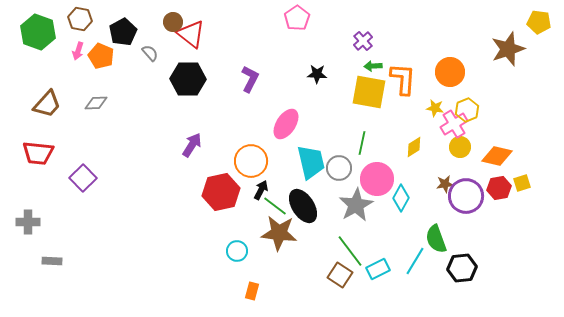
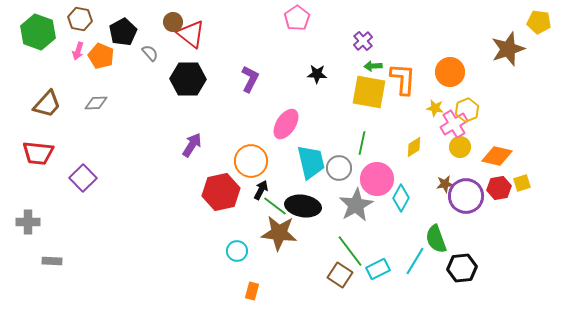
black ellipse at (303, 206): rotated 48 degrees counterclockwise
